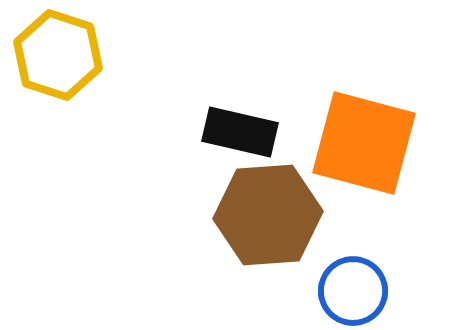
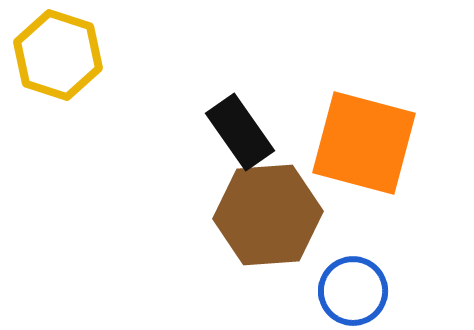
black rectangle: rotated 42 degrees clockwise
